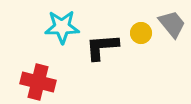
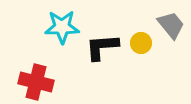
gray trapezoid: moved 1 px left, 1 px down
yellow circle: moved 10 px down
red cross: moved 2 px left
